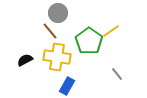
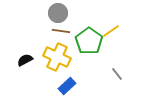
brown line: moved 11 px right; rotated 42 degrees counterclockwise
yellow cross: rotated 16 degrees clockwise
blue rectangle: rotated 18 degrees clockwise
